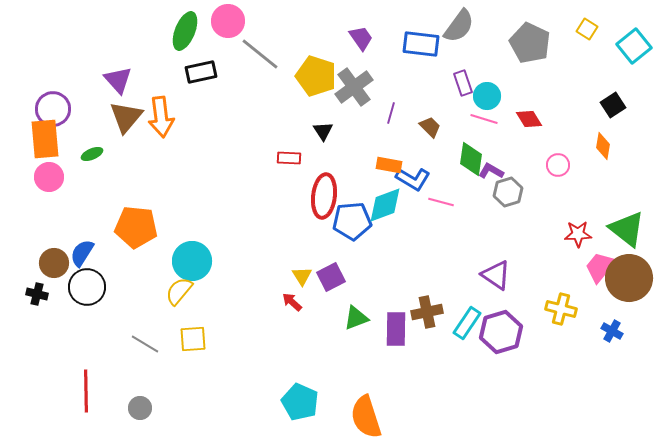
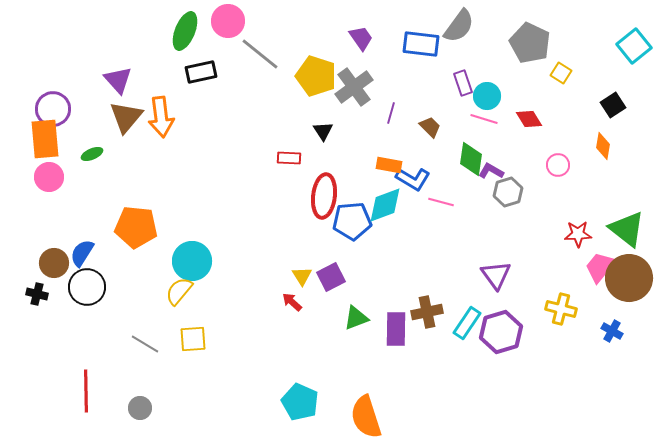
yellow square at (587, 29): moved 26 px left, 44 px down
purple triangle at (496, 275): rotated 20 degrees clockwise
